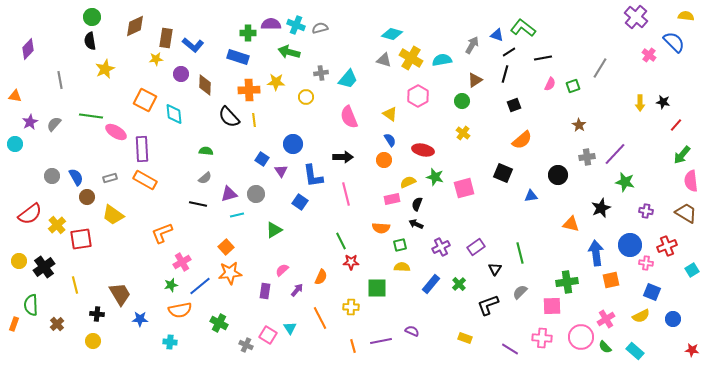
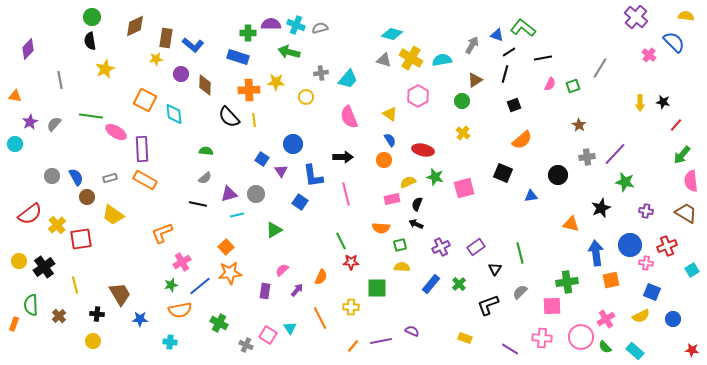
brown cross at (57, 324): moved 2 px right, 8 px up
orange line at (353, 346): rotated 56 degrees clockwise
